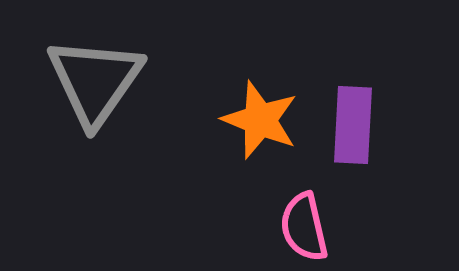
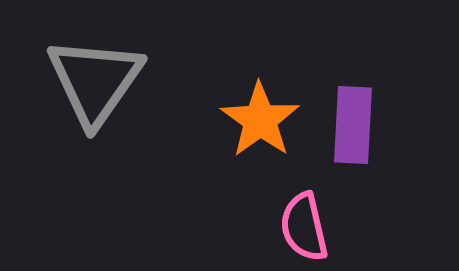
orange star: rotated 14 degrees clockwise
